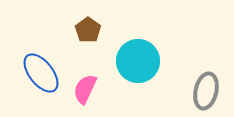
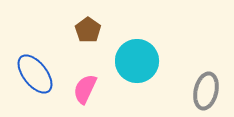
cyan circle: moved 1 px left
blue ellipse: moved 6 px left, 1 px down
